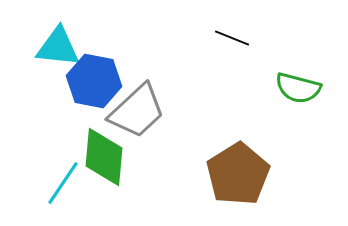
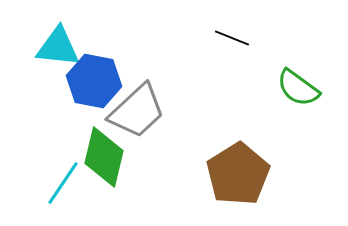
green semicircle: rotated 21 degrees clockwise
green diamond: rotated 8 degrees clockwise
